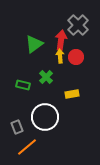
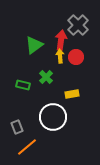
green triangle: moved 1 px down
white circle: moved 8 px right
